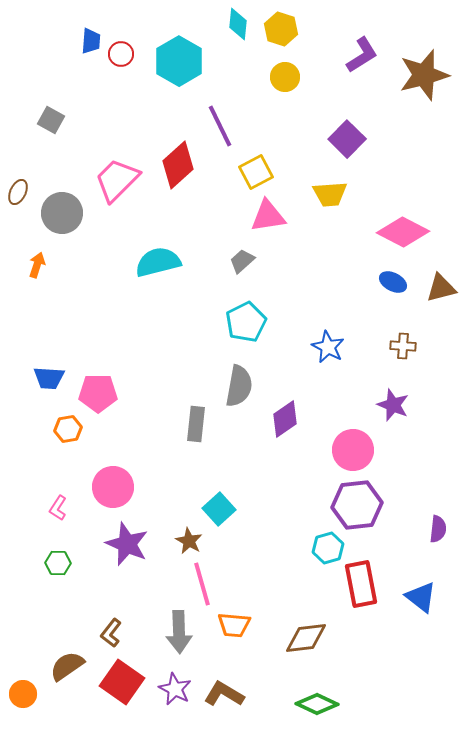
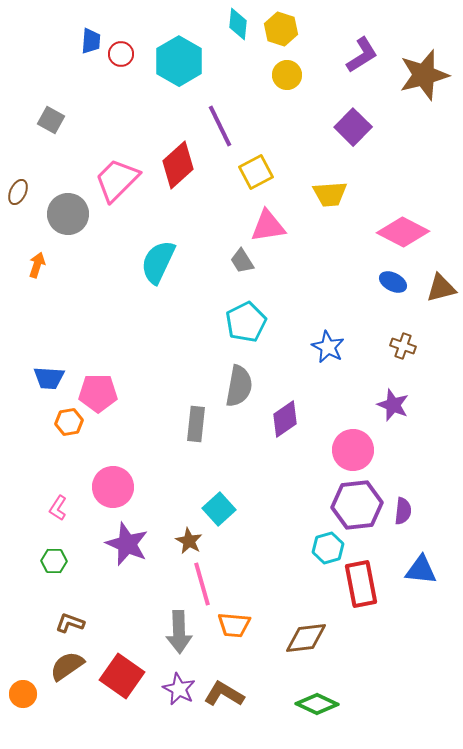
yellow circle at (285, 77): moved 2 px right, 2 px up
purple square at (347, 139): moved 6 px right, 12 px up
gray circle at (62, 213): moved 6 px right, 1 px down
pink triangle at (268, 216): moved 10 px down
gray trapezoid at (242, 261): rotated 80 degrees counterclockwise
cyan semicircle at (158, 262): rotated 51 degrees counterclockwise
brown cross at (403, 346): rotated 15 degrees clockwise
orange hexagon at (68, 429): moved 1 px right, 7 px up
purple semicircle at (438, 529): moved 35 px left, 18 px up
green hexagon at (58, 563): moved 4 px left, 2 px up
blue triangle at (421, 597): moved 27 px up; rotated 32 degrees counterclockwise
brown L-shape at (111, 633): moved 41 px left, 10 px up; rotated 72 degrees clockwise
red square at (122, 682): moved 6 px up
purple star at (175, 689): moved 4 px right
